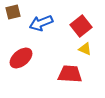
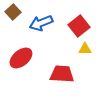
brown square: rotated 28 degrees counterclockwise
red square: moved 2 px left
yellow triangle: rotated 24 degrees counterclockwise
red trapezoid: moved 8 px left
